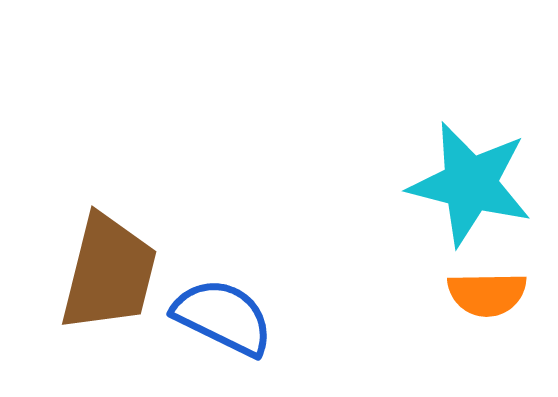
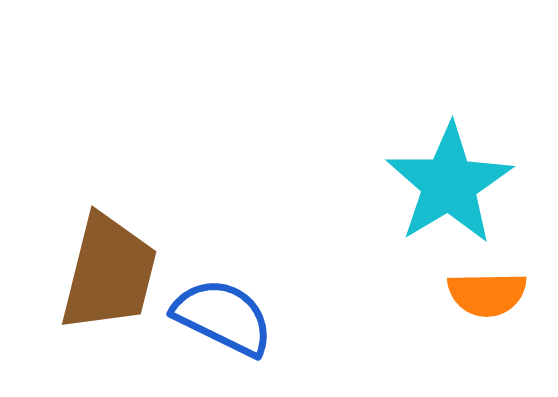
cyan star: moved 21 px left; rotated 27 degrees clockwise
